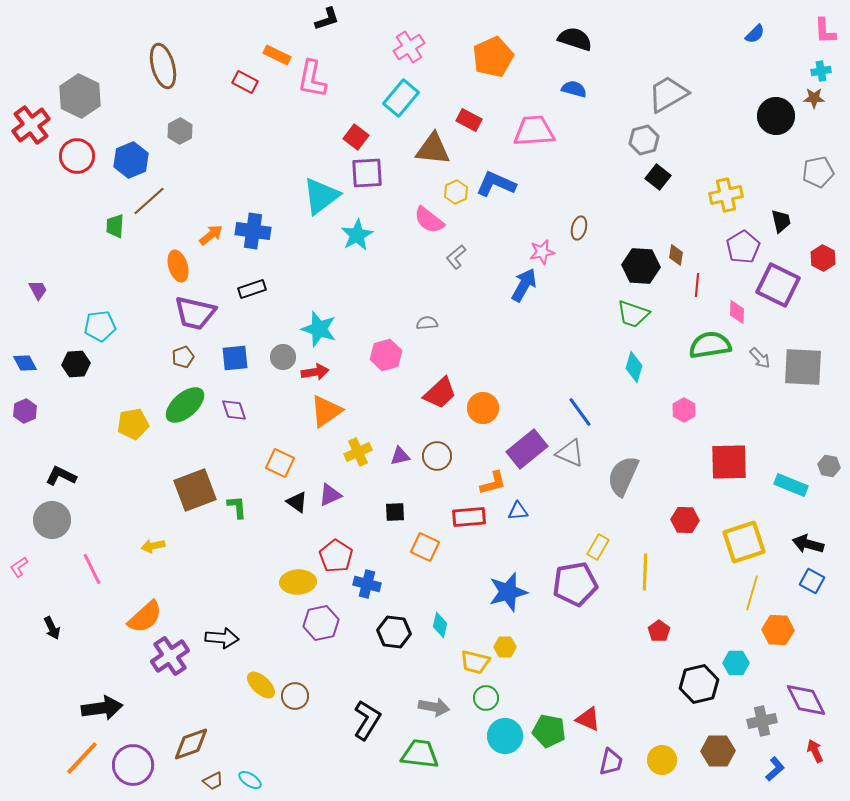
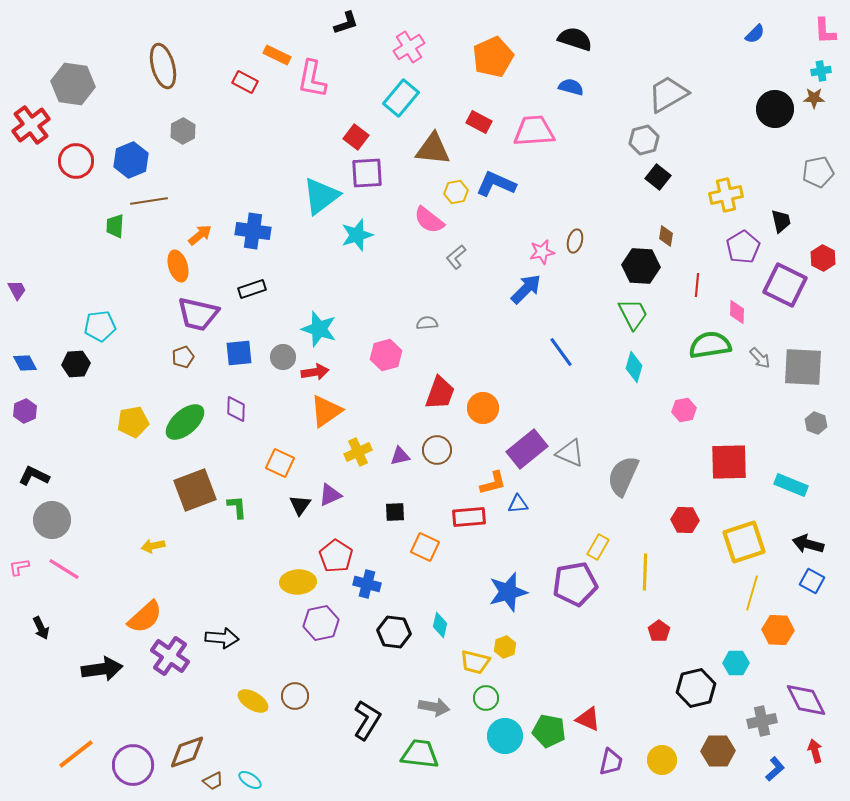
black L-shape at (327, 19): moved 19 px right, 4 px down
blue semicircle at (574, 89): moved 3 px left, 2 px up
gray hexagon at (80, 96): moved 7 px left, 12 px up; rotated 18 degrees counterclockwise
black circle at (776, 116): moved 1 px left, 7 px up
red rectangle at (469, 120): moved 10 px right, 2 px down
gray hexagon at (180, 131): moved 3 px right
red circle at (77, 156): moved 1 px left, 5 px down
yellow hexagon at (456, 192): rotated 15 degrees clockwise
brown line at (149, 201): rotated 33 degrees clockwise
brown ellipse at (579, 228): moved 4 px left, 13 px down
orange arrow at (211, 235): moved 11 px left
cyan star at (357, 235): rotated 12 degrees clockwise
brown diamond at (676, 255): moved 10 px left, 19 px up
blue arrow at (524, 285): moved 2 px right, 4 px down; rotated 16 degrees clockwise
purple square at (778, 285): moved 7 px right
purple trapezoid at (38, 290): moved 21 px left
purple trapezoid at (195, 313): moved 3 px right, 1 px down
green trapezoid at (633, 314): rotated 136 degrees counterclockwise
blue square at (235, 358): moved 4 px right, 5 px up
red trapezoid at (440, 393): rotated 27 degrees counterclockwise
green ellipse at (185, 405): moved 17 px down
purple diamond at (234, 410): moved 2 px right, 1 px up; rotated 20 degrees clockwise
pink hexagon at (684, 410): rotated 20 degrees clockwise
blue line at (580, 412): moved 19 px left, 60 px up
yellow pentagon at (133, 424): moved 2 px up
brown circle at (437, 456): moved 6 px up
gray hexagon at (829, 466): moved 13 px left, 43 px up; rotated 10 degrees clockwise
black L-shape at (61, 476): moved 27 px left
black triangle at (297, 502): moved 3 px right, 3 px down; rotated 30 degrees clockwise
blue triangle at (518, 511): moved 7 px up
pink L-shape at (19, 567): rotated 25 degrees clockwise
pink line at (92, 569): moved 28 px left; rotated 32 degrees counterclockwise
black arrow at (52, 628): moved 11 px left
yellow hexagon at (505, 647): rotated 20 degrees counterclockwise
purple cross at (170, 656): rotated 21 degrees counterclockwise
black hexagon at (699, 684): moved 3 px left, 4 px down
yellow ellipse at (261, 685): moved 8 px left, 16 px down; rotated 12 degrees counterclockwise
black arrow at (102, 708): moved 39 px up
brown diamond at (191, 744): moved 4 px left, 8 px down
red arrow at (815, 751): rotated 10 degrees clockwise
orange line at (82, 758): moved 6 px left, 4 px up; rotated 9 degrees clockwise
